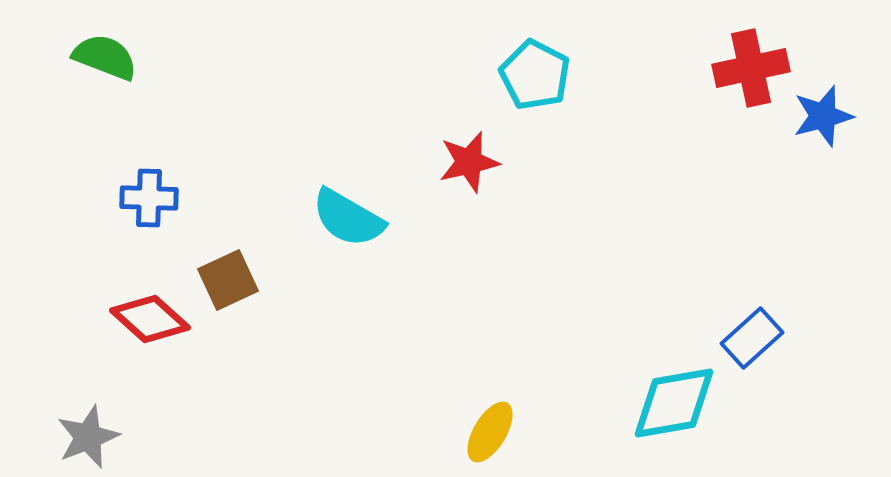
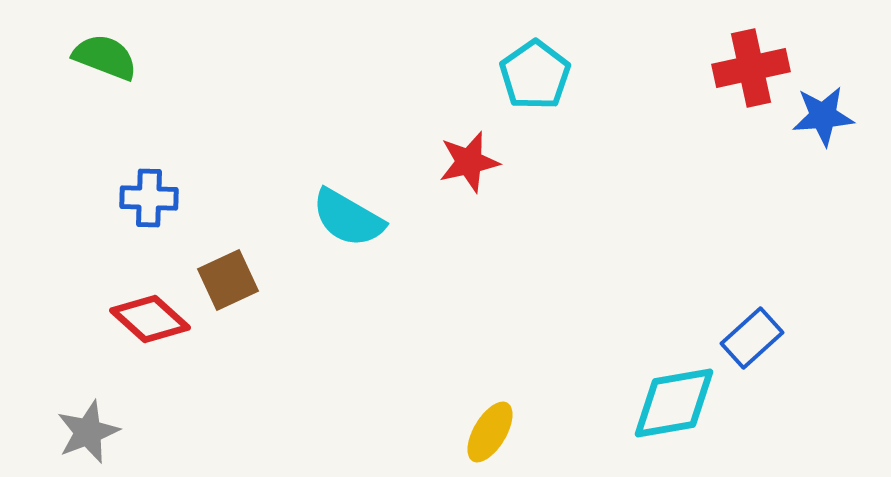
cyan pentagon: rotated 10 degrees clockwise
blue star: rotated 10 degrees clockwise
gray star: moved 5 px up
